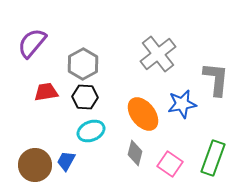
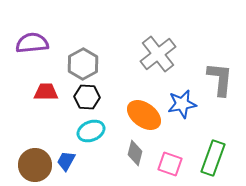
purple semicircle: rotated 44 degrees clockwise
gray L-shape: moved 4 px right
red trapezoid: rotated 10 degrees clockwise
black hexagon: moved 2 px right
orange ellipse: moved 1 px right, 1 px down; rotated 16 degrees counterclockwise
pink square: rotated 15 degrees counterclockwise
